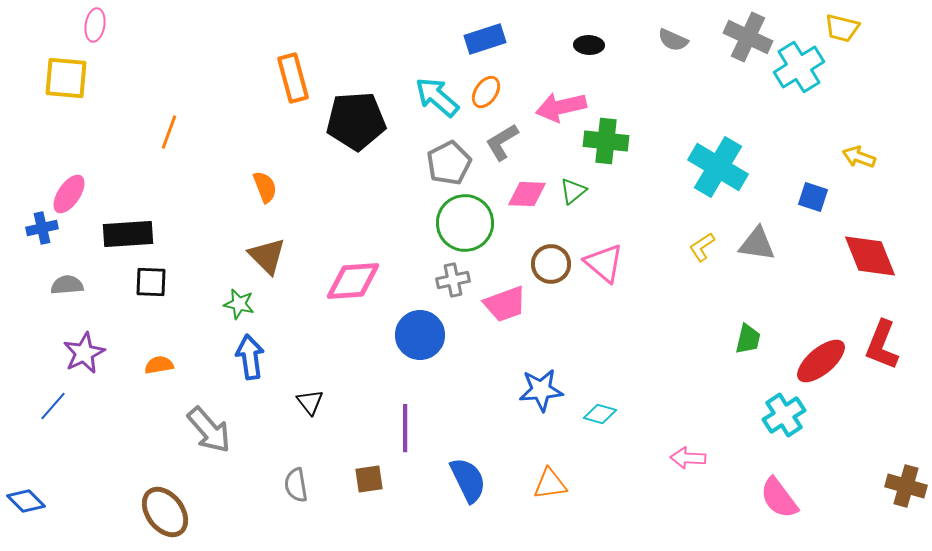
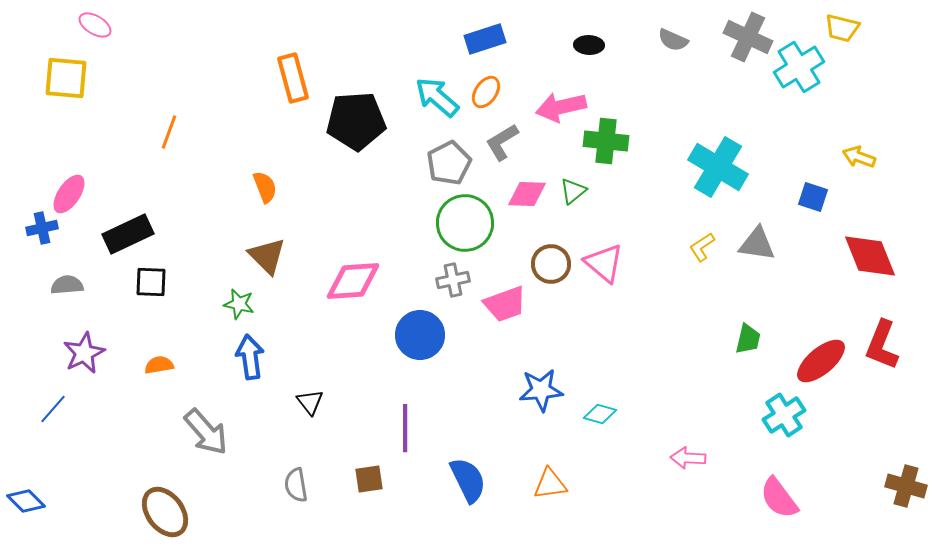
pink ellipse at (95, 25): rotated 68 degrees counterclockwise
black rectangle at (128, 234): rotated 21 degrees counterclockwise
blue line at (53, 406): moved 3 px down
gray arrow at (209, 430): moved 3 px left, 2 px down
